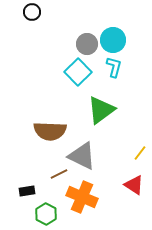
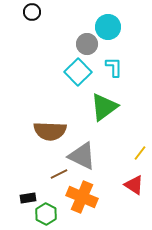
cyan circle: moved 5 px left, 13 px up
cyan L-shape: rotated 15 degrees counterclockwise
green triangle: moved 3 px right, 3 px up
black rectangle: moved 1 px right, 7 px down
